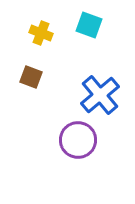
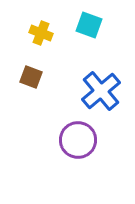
blue cross: moved 1 px right, 4 px up
